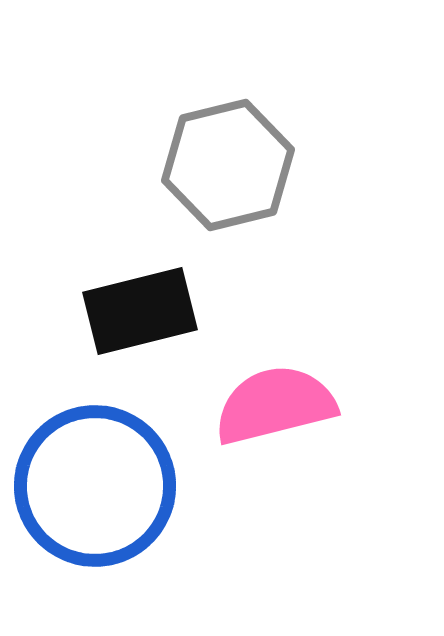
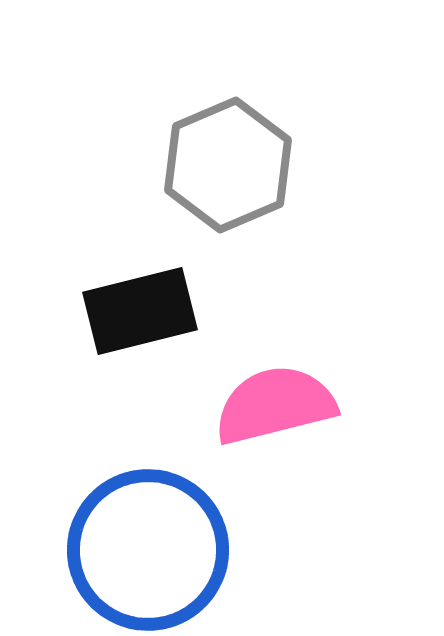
gray hexagon: rotated 9 degrees counterclockwise
blue circle: moved 53 px right, 64 px down
